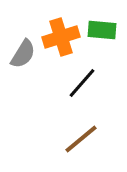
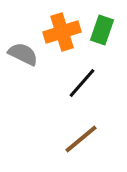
green rectangle: rotated 76 degrees counterclockwise
orange cross: moved 1 px right, 5 px up
gray semicircle: rotated 96 degrees counterclockwise
